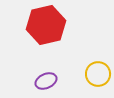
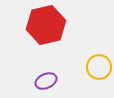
yellow circle: moved 1 px right, 7 px up
